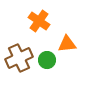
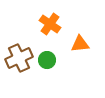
orange cross: moved 11 px right, 3 px down
orange triangle: moved 13 px right
